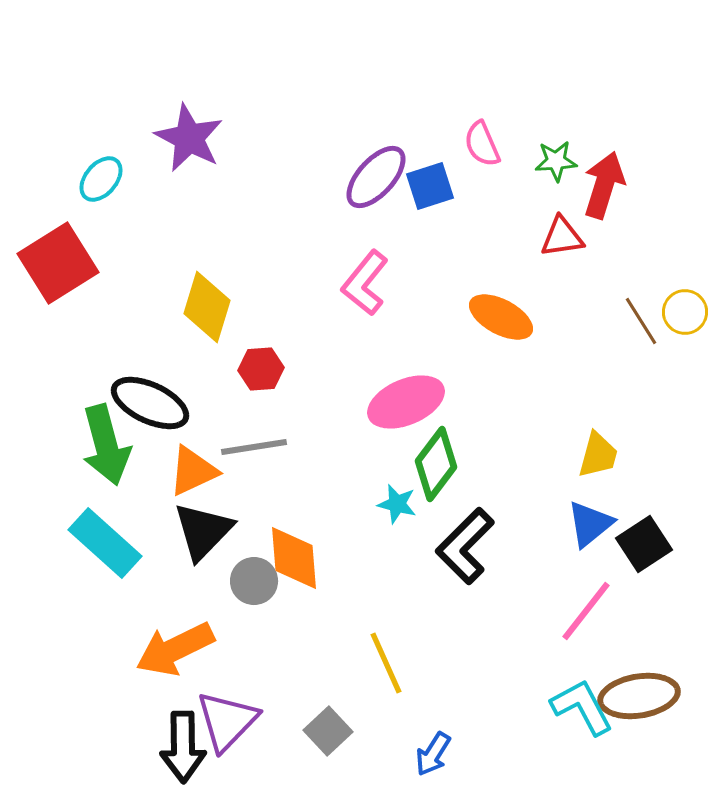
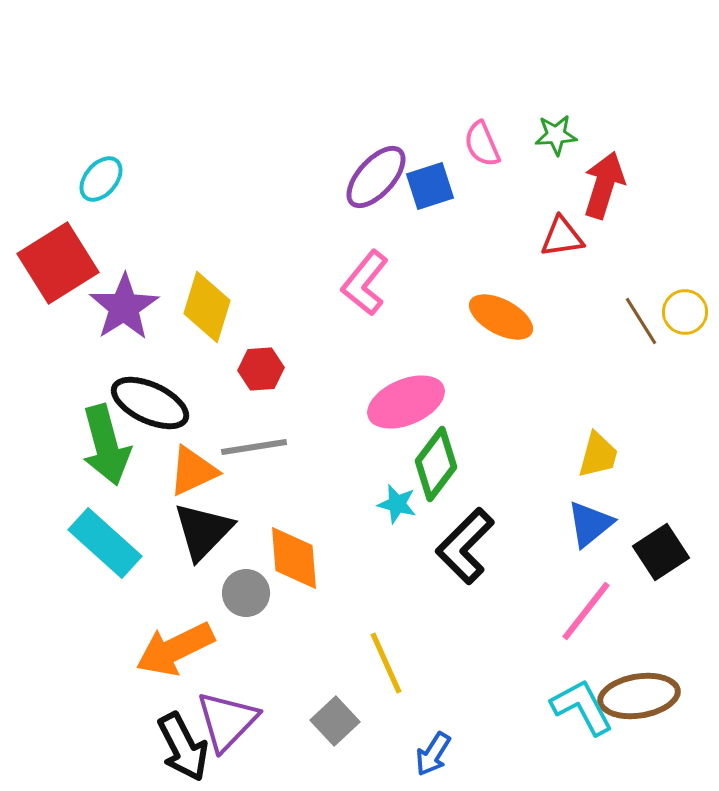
purple star: moved 65 px left, 169 px down; rotated 12 degrees clockwise
green star: moved 26 px up
black square: moved 17 px right, 8 px down
gray circle: moved 8 px left, 12 px down
gray square: moved 7 px right, 10 px up
black arrow: rotated 26 degrees counterclockwise
